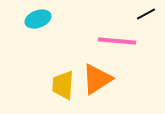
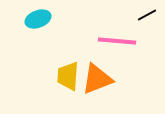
black line: moved 1 px right, 1 px down
orange triangle: rotated 12 degrees clockwise
yellow trapezoid: moved 5 px right, 9 px up
